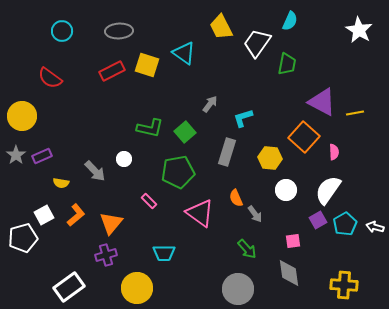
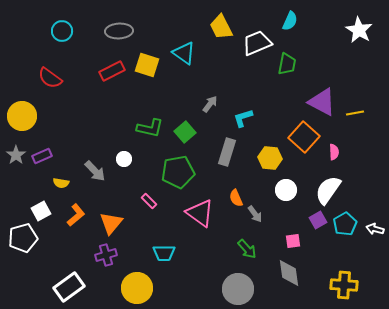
white trapezoid at (257, 43): rotated 32 degrees clockwise
white square at (44, 215): moved 3 px left, 4 px up
white arrow at (375, 227): moved 2 px down
